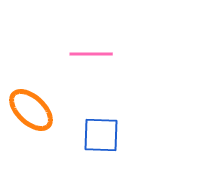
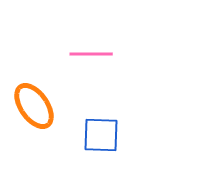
orange ellipse: moved 3 px right, 4 px up; rotated 12 degrees clockwise
